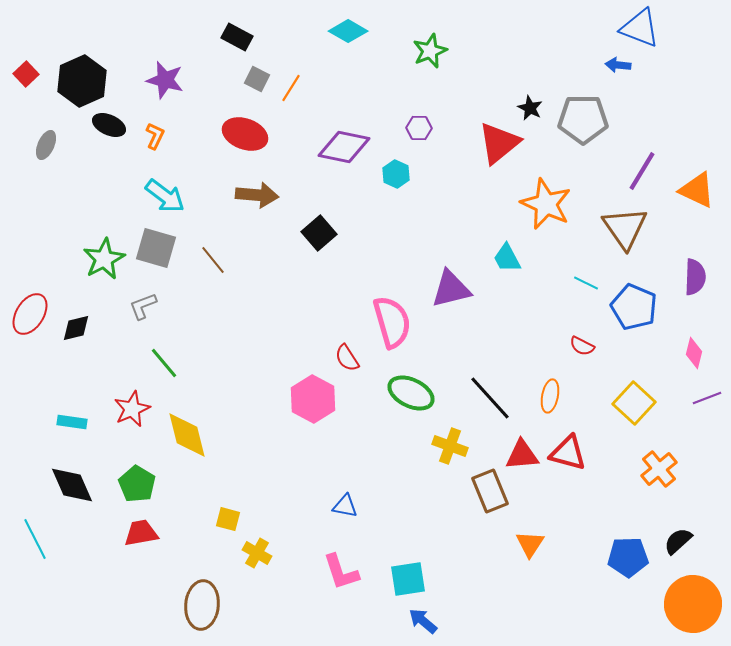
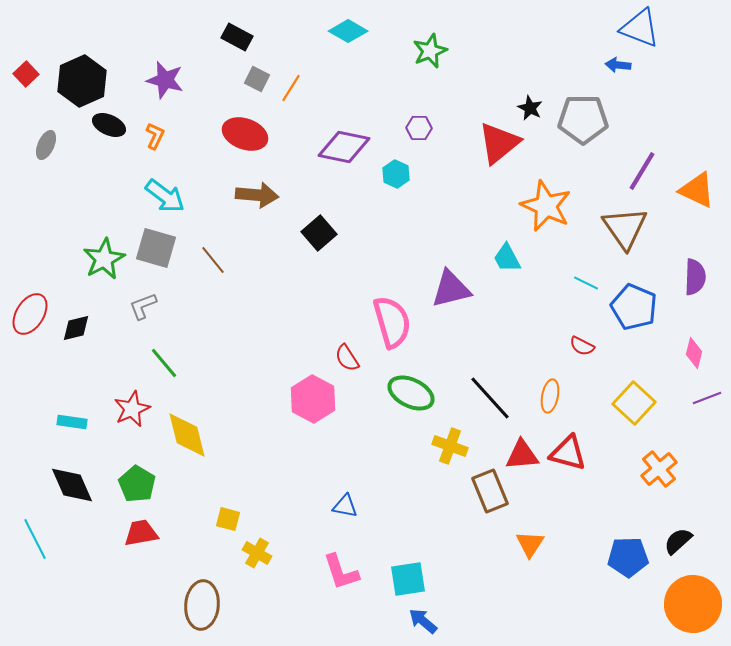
orange star at (546, 204): moved 2 px down
